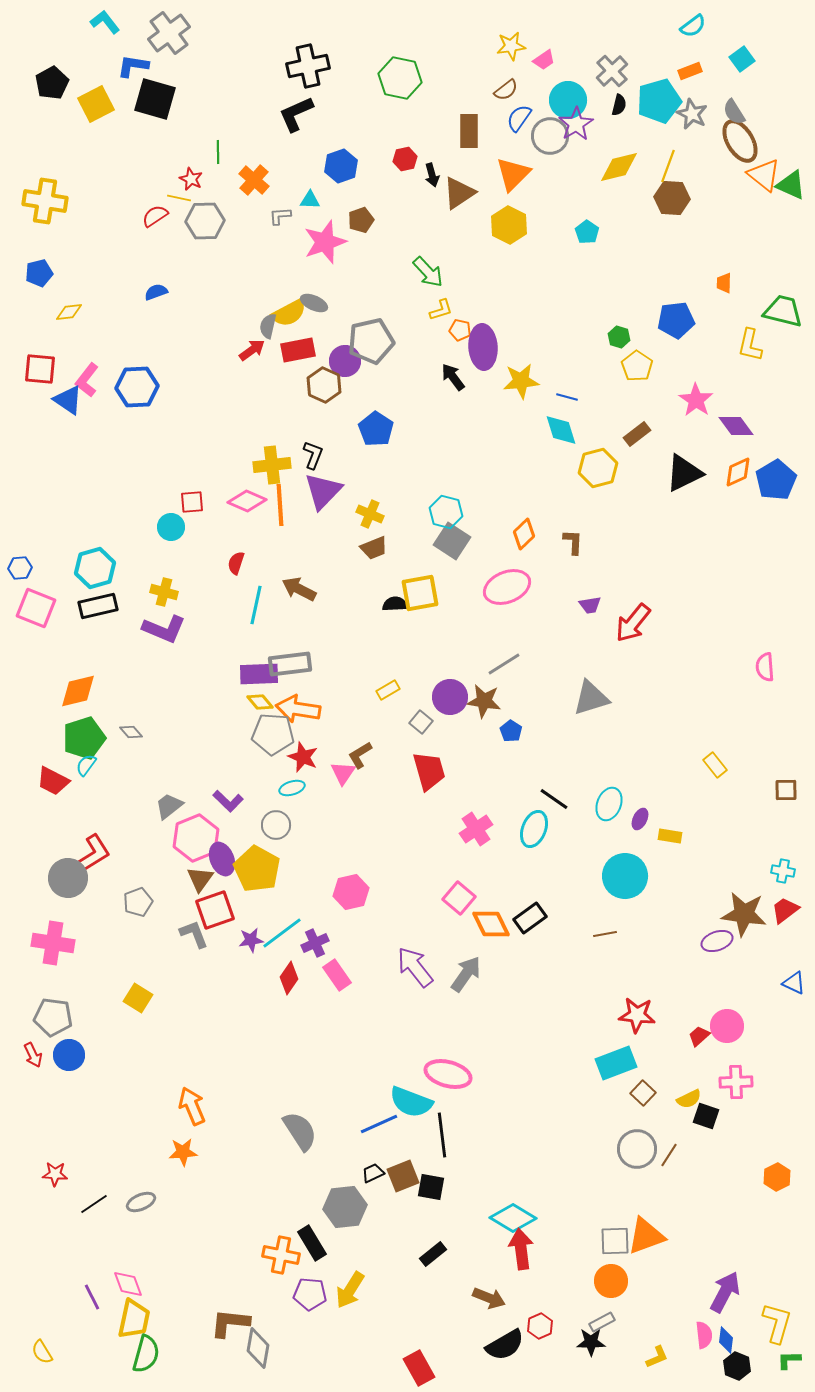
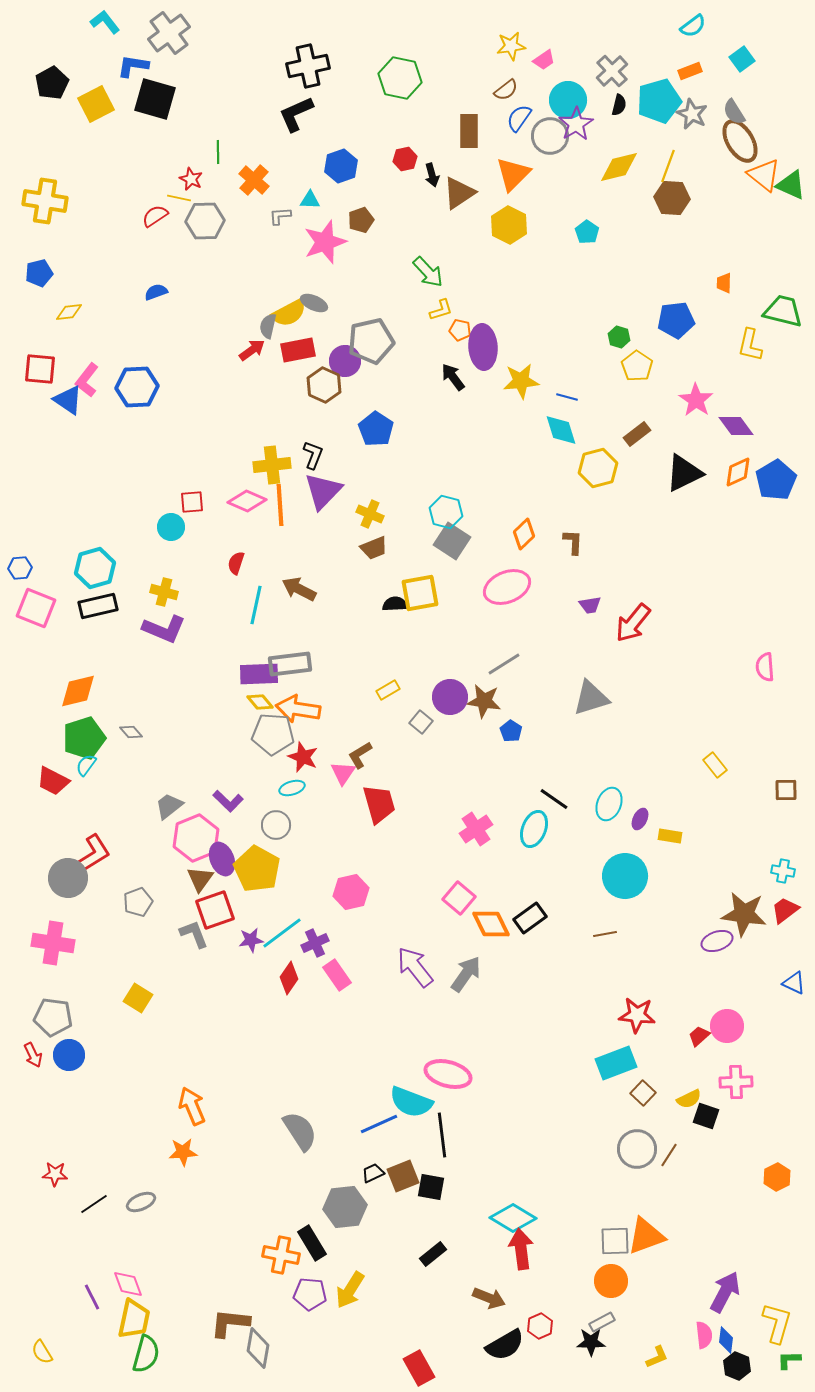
red trapezoid at (429, 771): moved 50 px left, 33 px down
